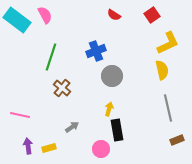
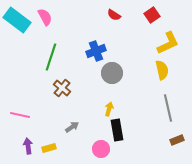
pink semicircle: moved 2 px down
gray circle: moved 3 px up
